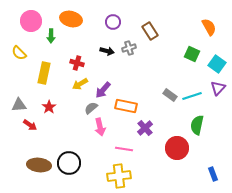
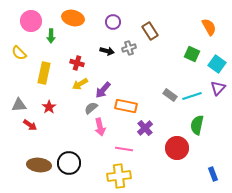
orange ellipse: moved 2 px right, 1 px up
